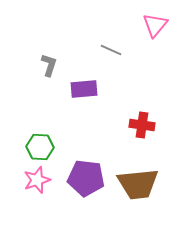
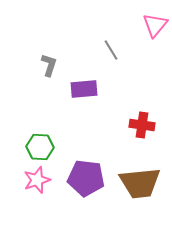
gray line: rotated 35 degrees clockwise
brown trapezoid: moved 2 px right, 1 px up
